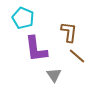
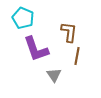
purple L-shape: rotated 12 degrees counterclockwise
brown line: rotated 60 degrees clockwise
